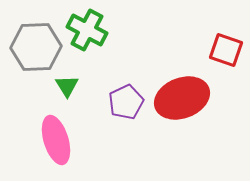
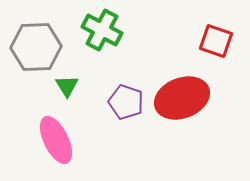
green cross: moved 15 px right
red square: moved 10 px left, 9 px up
purple pentagon: rotated 28 degrees counterclockwise
pink ellipse: rotated 9 degrees counterclockwise
